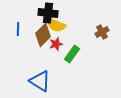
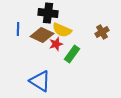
yellow semicircle: moved 6 px right, 5 px down
brown diamond: moved 1 px left; rotated 70 degrees clockwise
